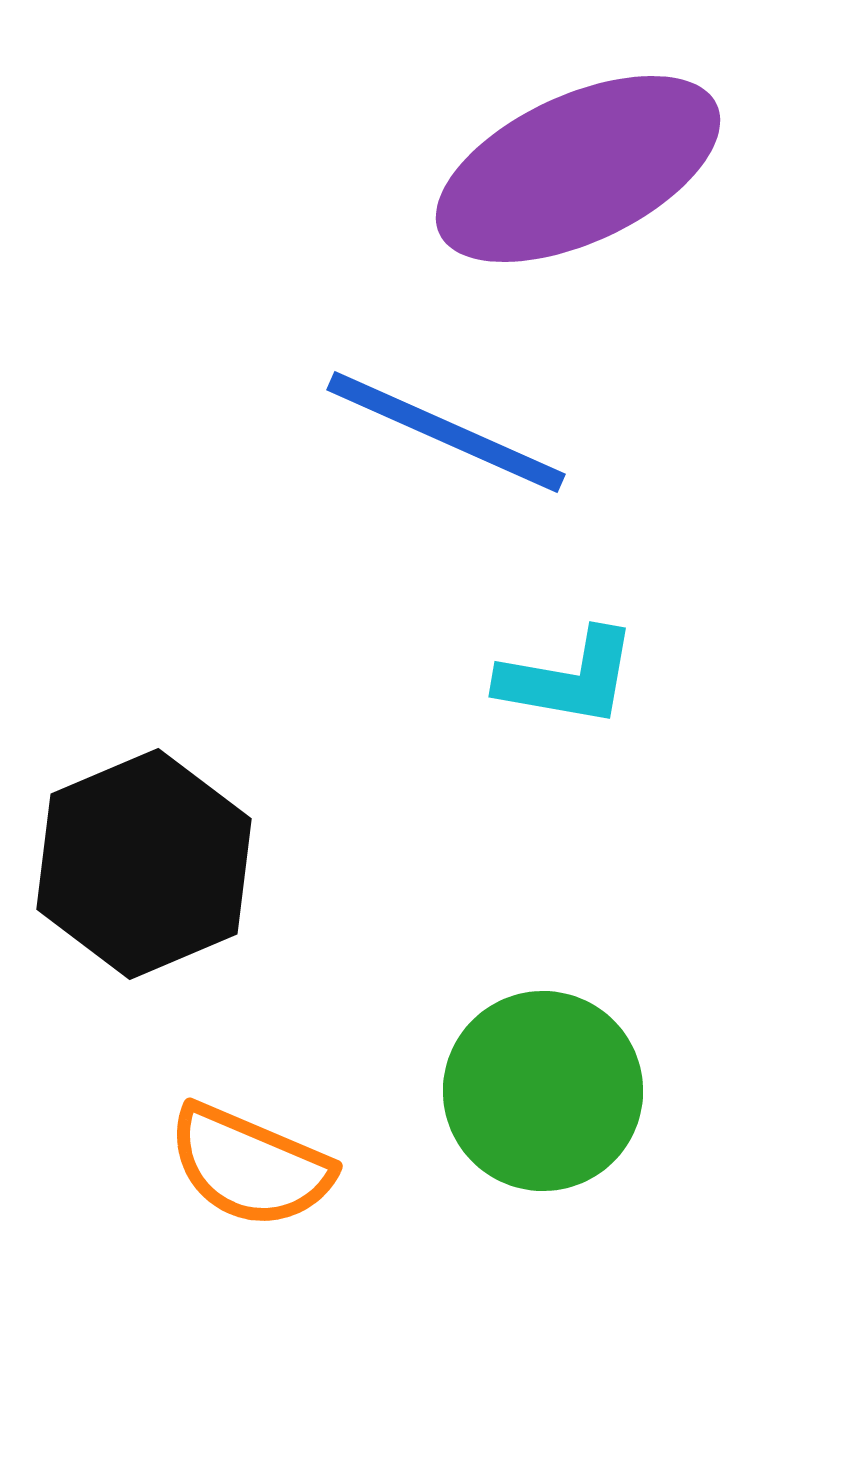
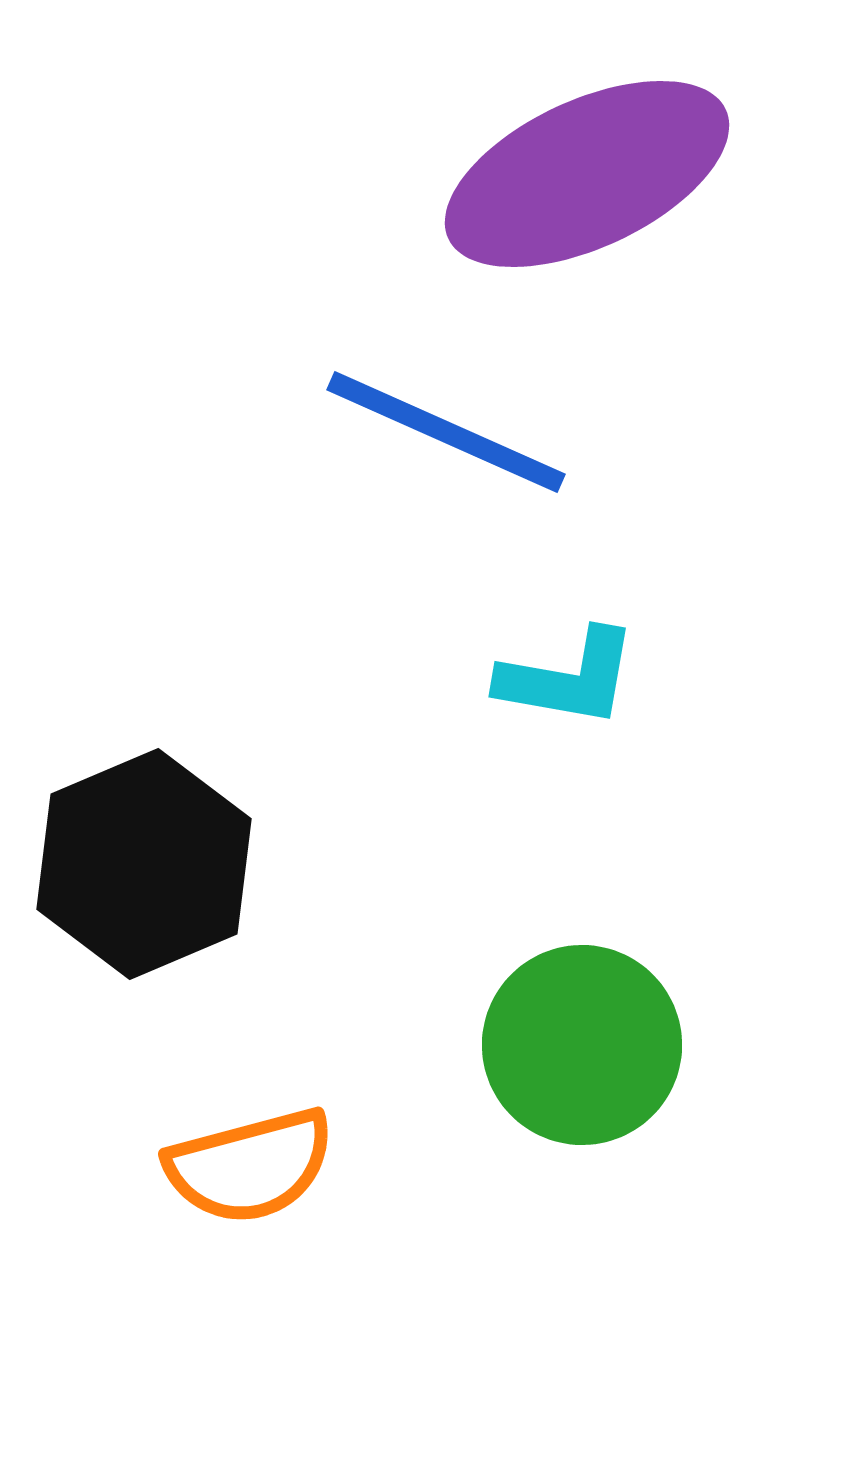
purple ellipse: moved 9 px right, 5 px down
green circle: moved 39 px right, 46 px up
orange semicircle: rotated 38 degrees counterclockwise
